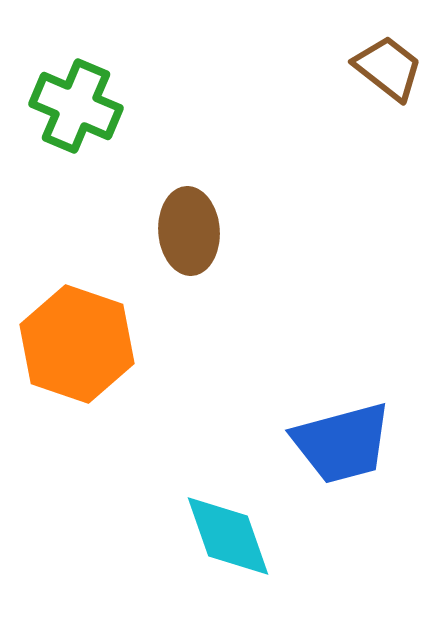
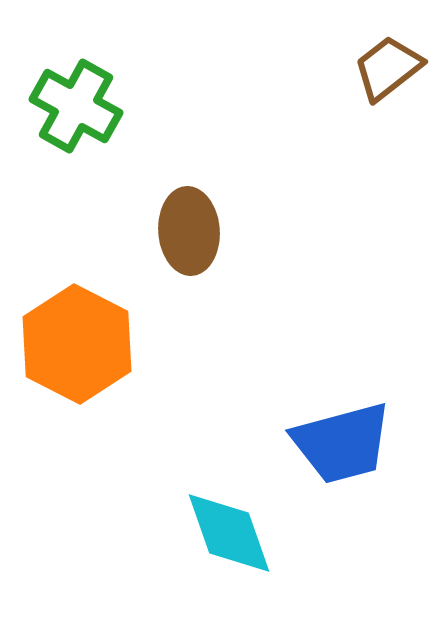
brown trapezoid: rotated 76 degrees counterclockwise
green cross: rotated 6 degrees clockwise
orange hexagon: rotated 8 degrees clockwise
cyan diamond: moved 1 px right, 3 px up
